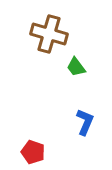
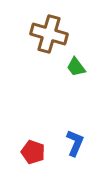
blue L-shape: moved 10 px left, 21 px down
